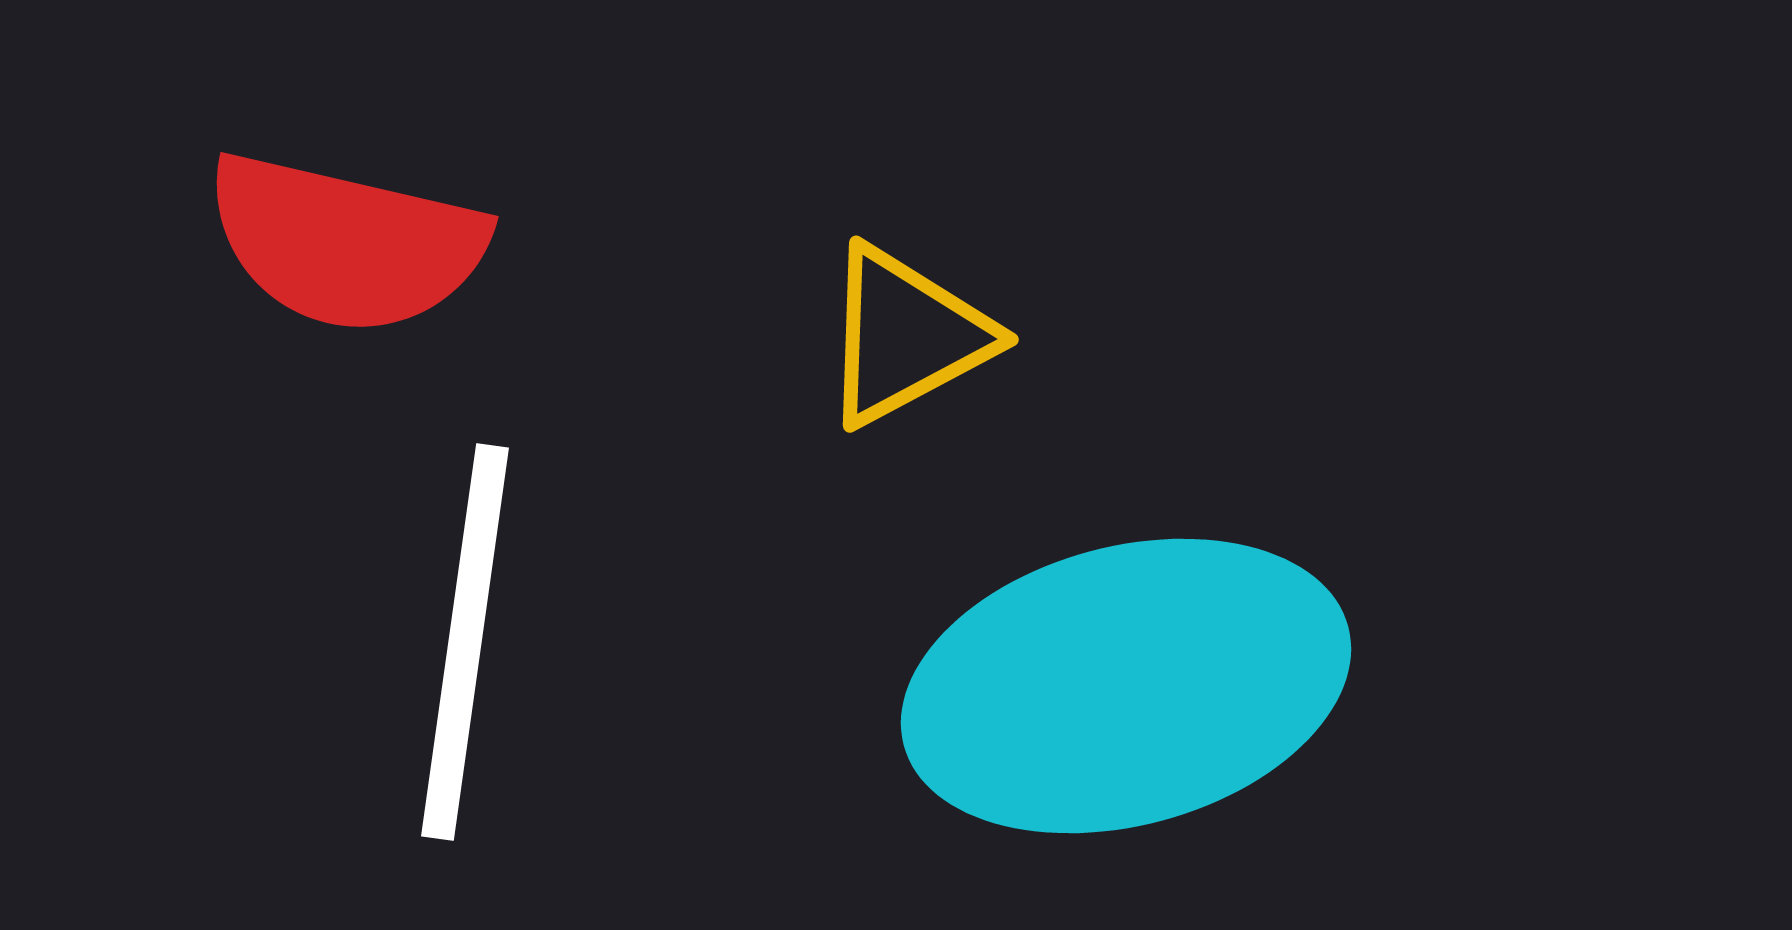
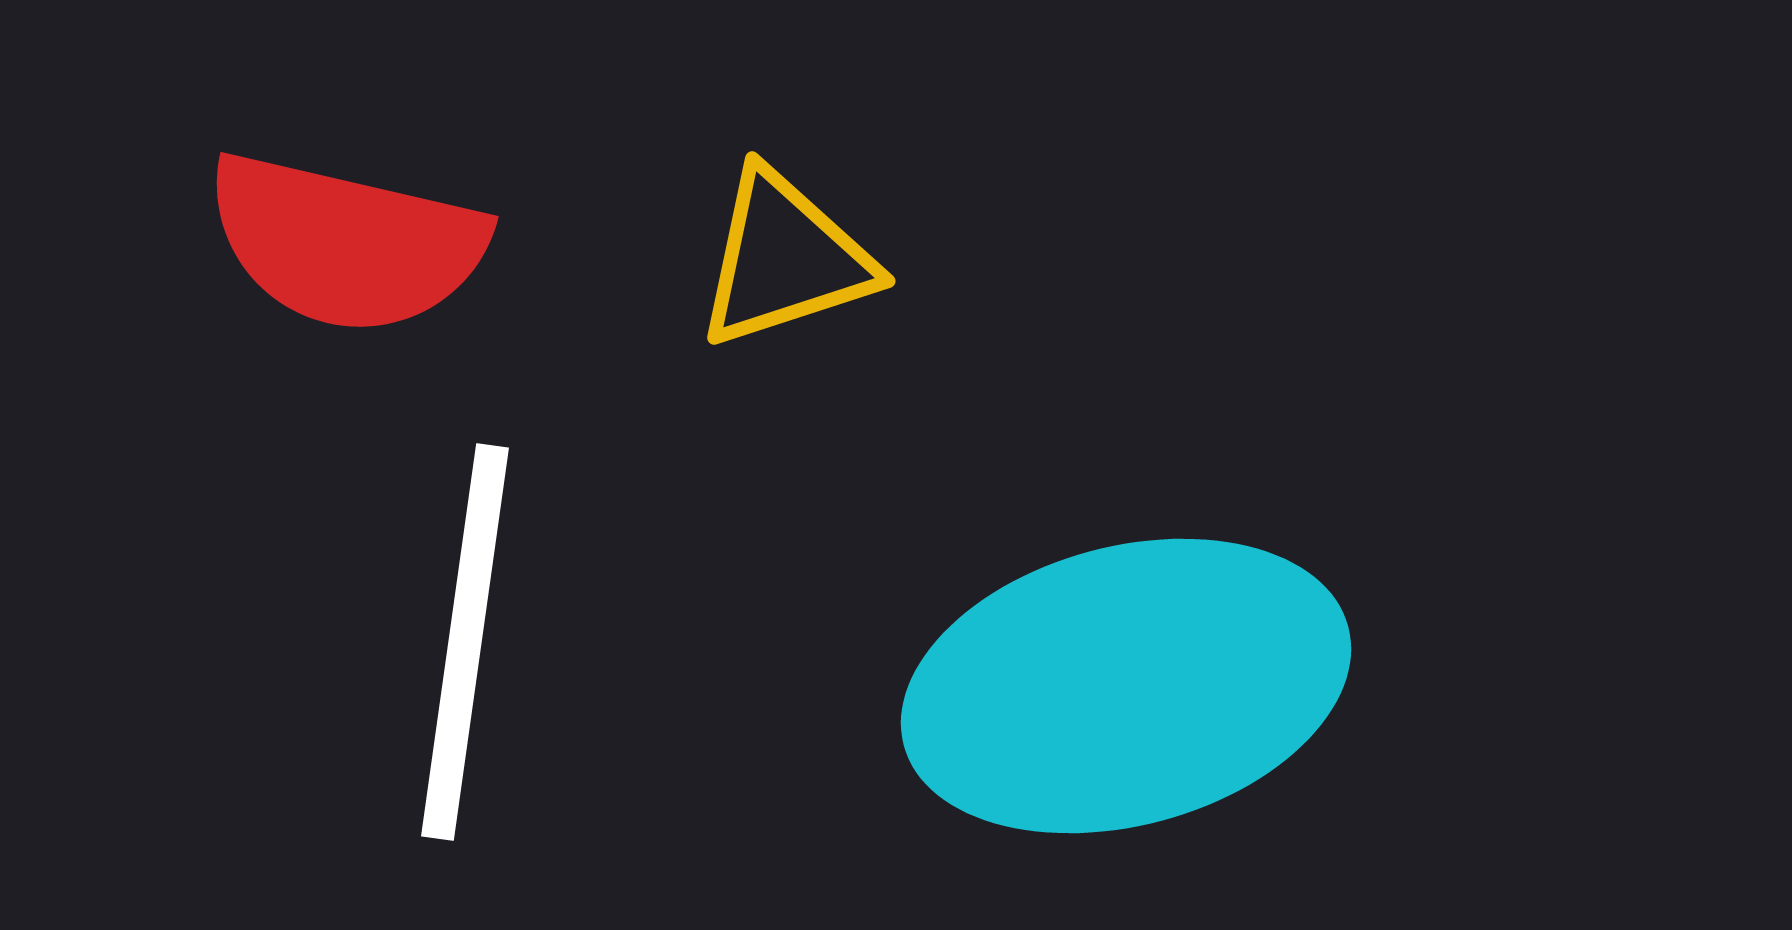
yellow triangle: moved 121 px left, 77 px up; rotated 10 degrees clockwise
